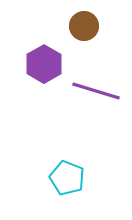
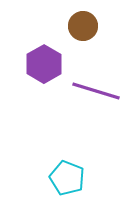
brown circle: moved 1 px left
